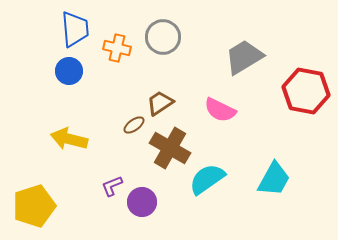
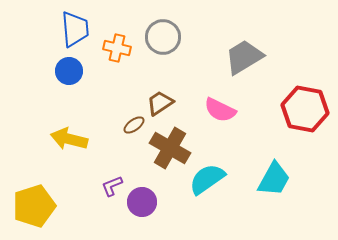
red hexagon: moved 1 px left, 18 px down
